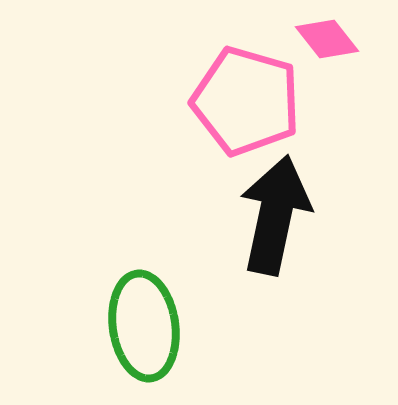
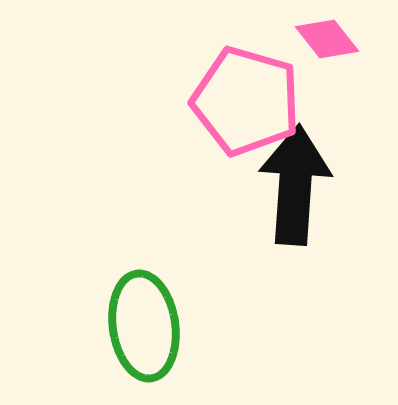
black arrow: moved 20 px right, 30 px up; rotated 8 degrees counterclockwise
